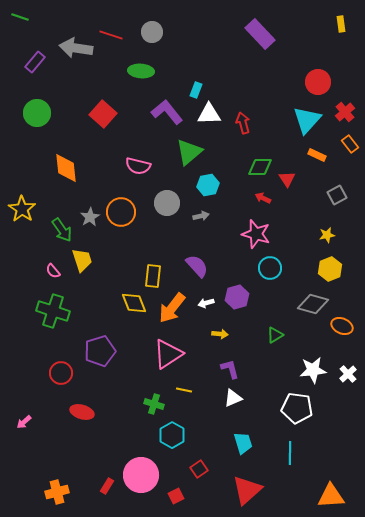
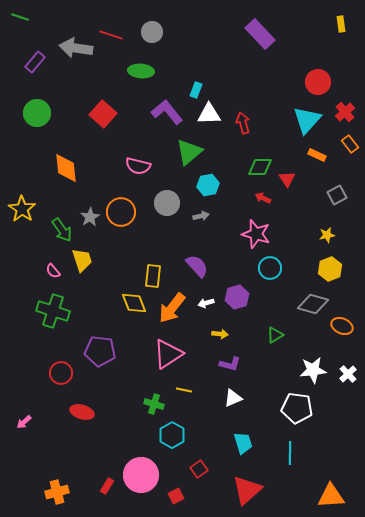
purple pentagon at (100, 351): rotated 24 degrees clockwise
purple L-shape at (230, 369): moved 5 px up; rotated 120 degrees clockwise
